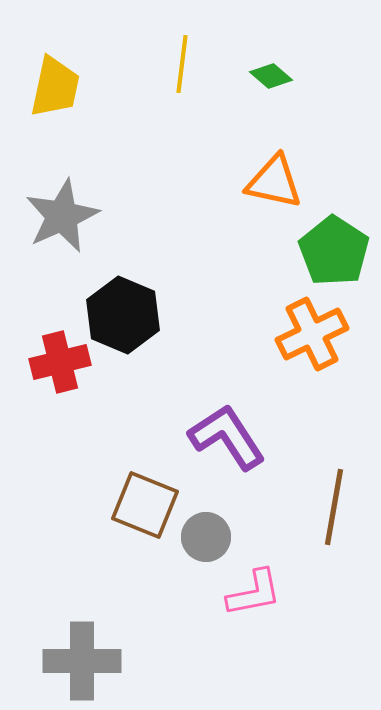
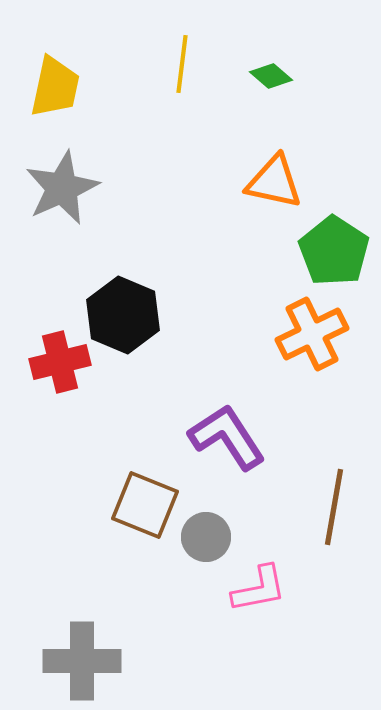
gray star: moved 28 px up
pink L-shape: moved 5 px right, 4 px up
